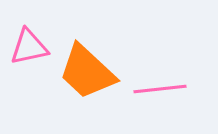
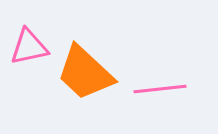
orange trapezoid: moved 2 px left, 1 px down
